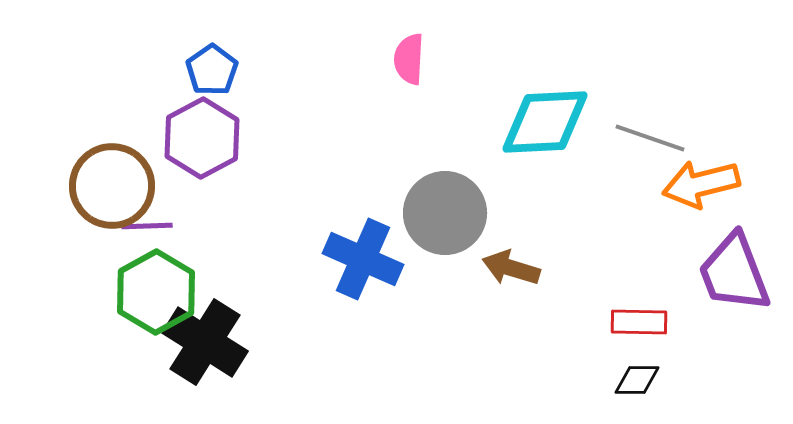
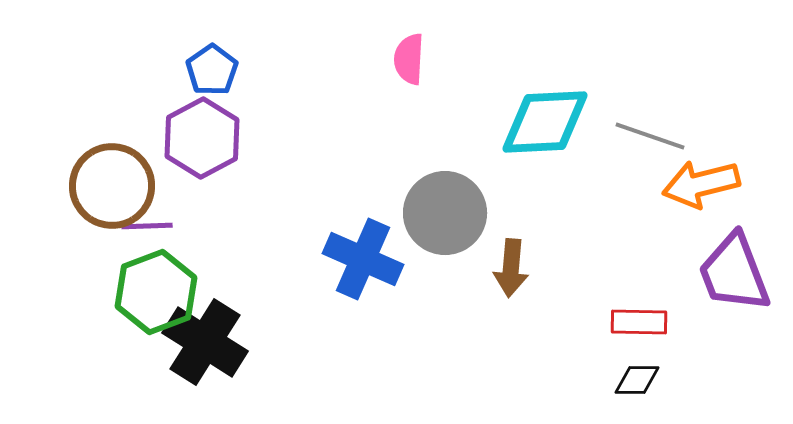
gray line: moved 2 px up
brown arrow: rotated 102 degrees counterclockwise
green hexagon: rotated 8 degrees clockwise
